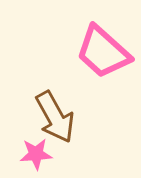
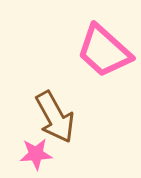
pink trapezoid: moved 1 px right, 1 px up
